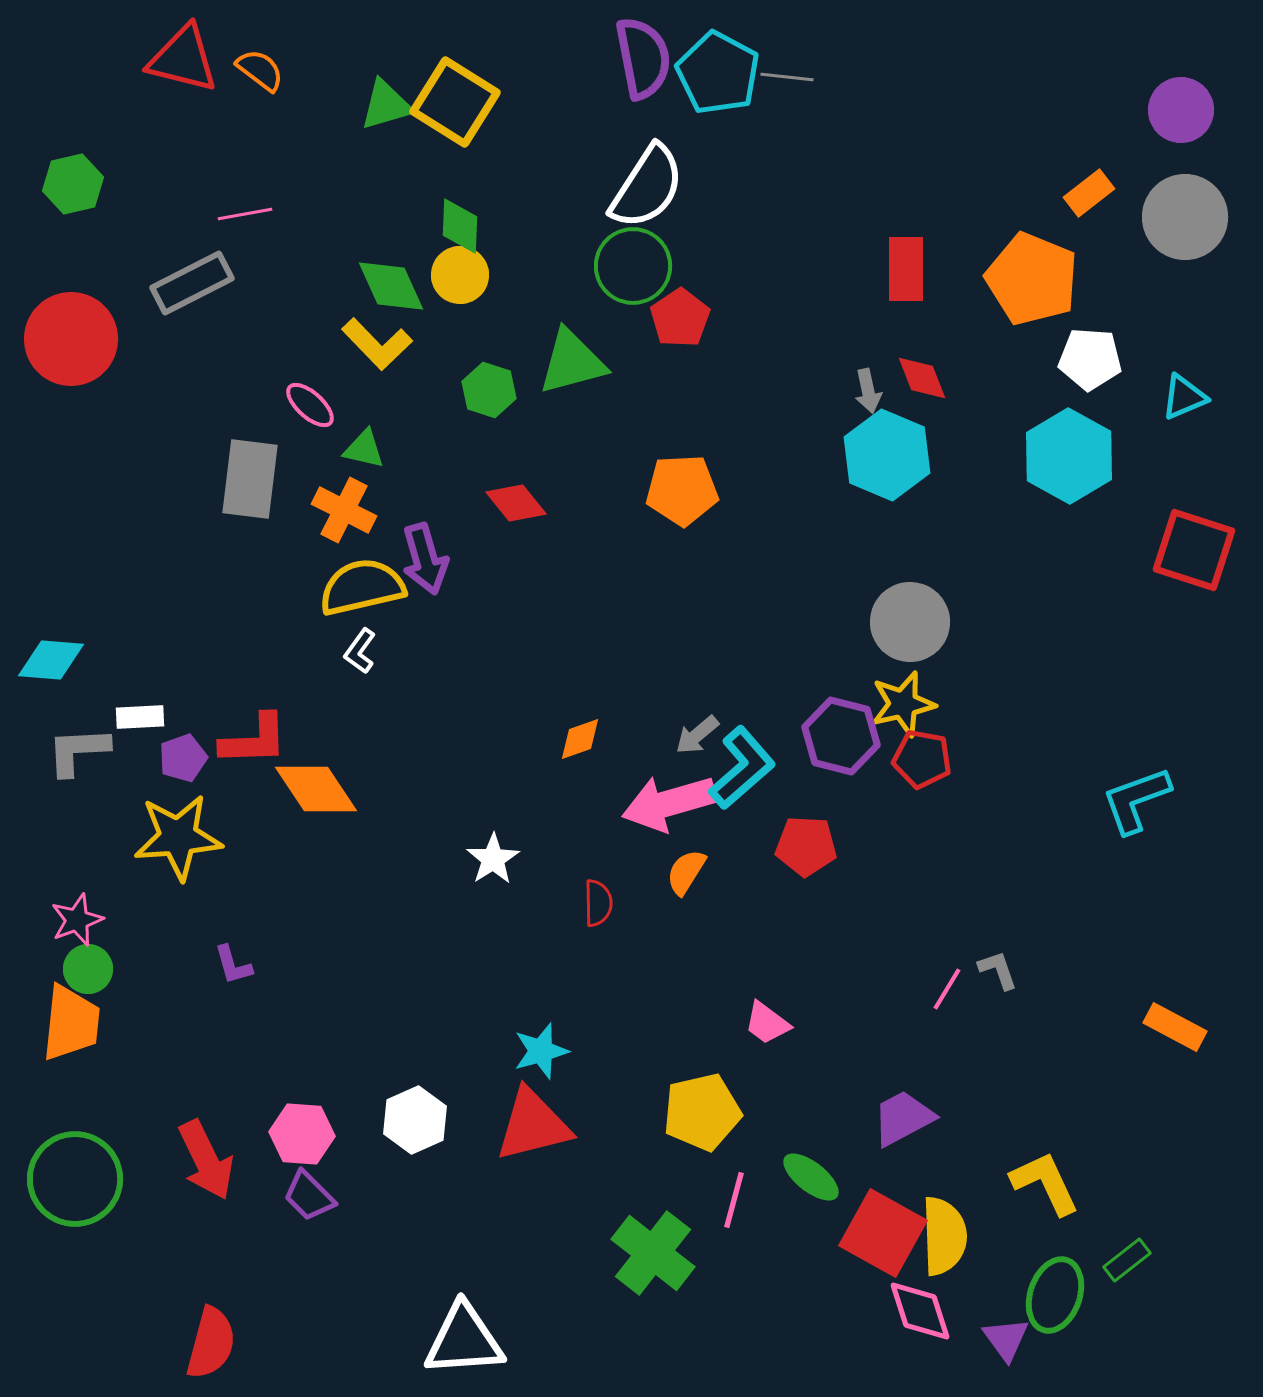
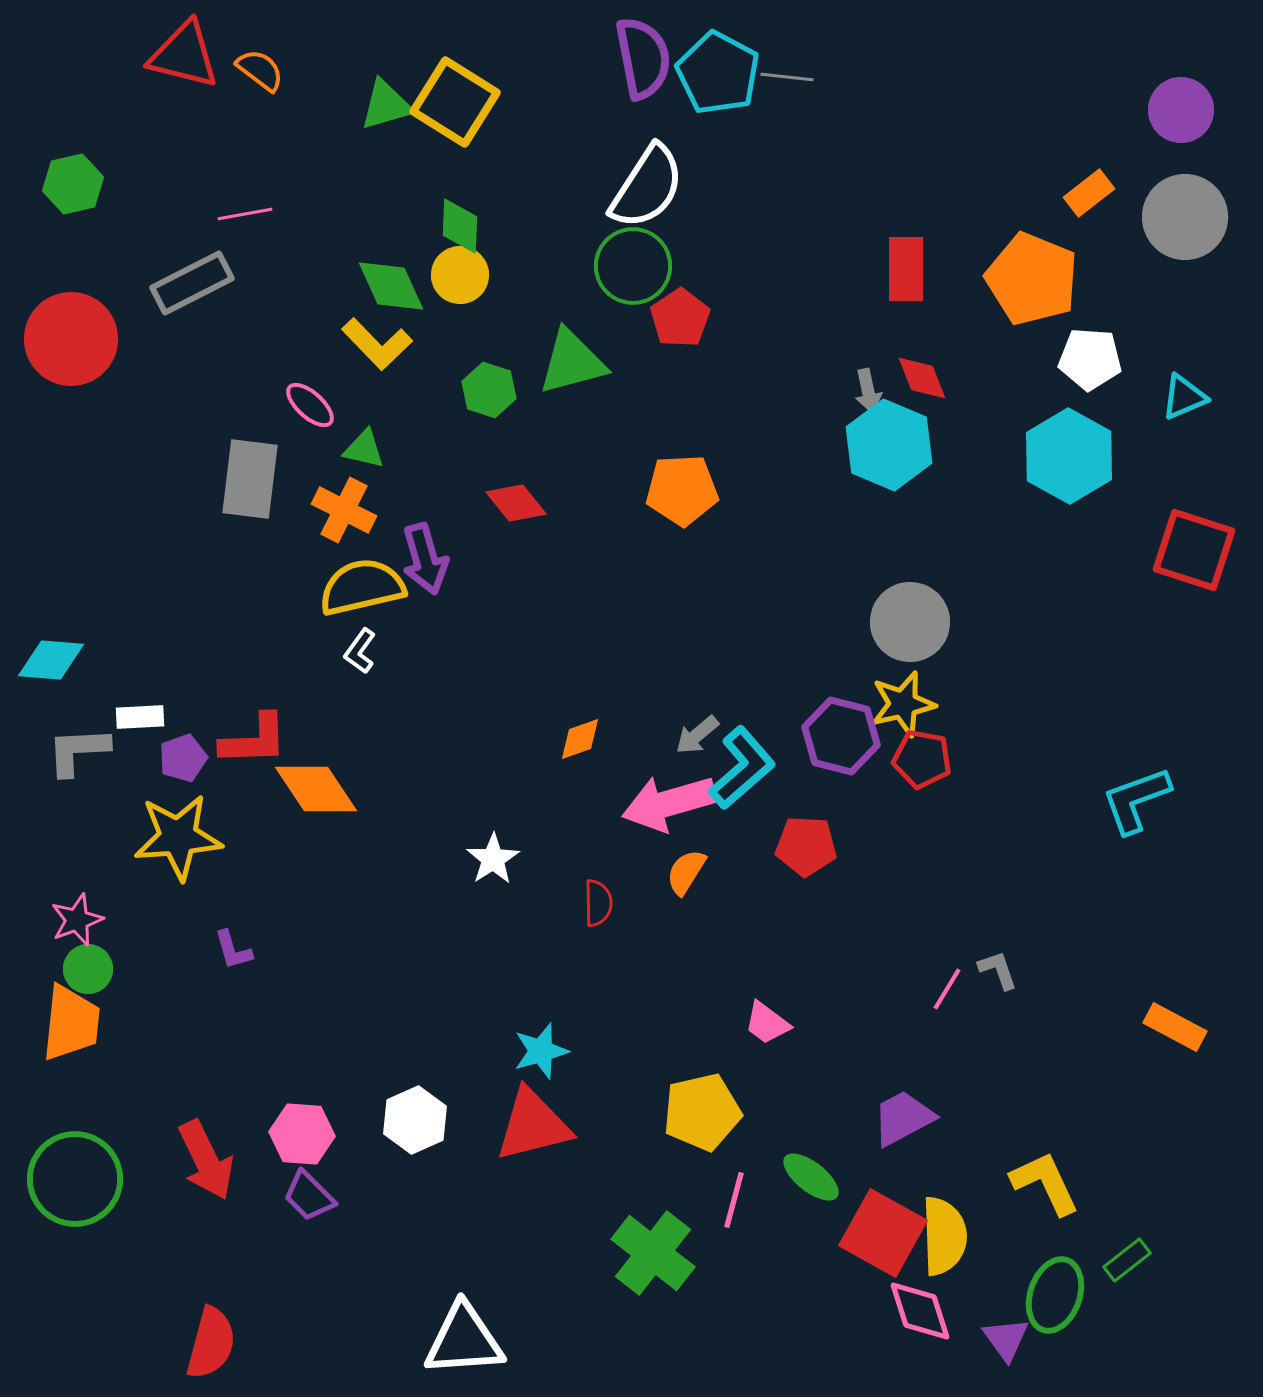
red triangle at (183, 59): moved 1 px right, 4 px up
cyan hexagon at (887, 455): moved 2 px right, 10 px up
purple L-shape at (233, 965): moved 15 px up
